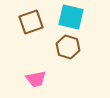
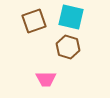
brown square: moved 3 px right, 1 px up
pink trapezoid: moved 10 px right; rotated 10 degrees clockwise
